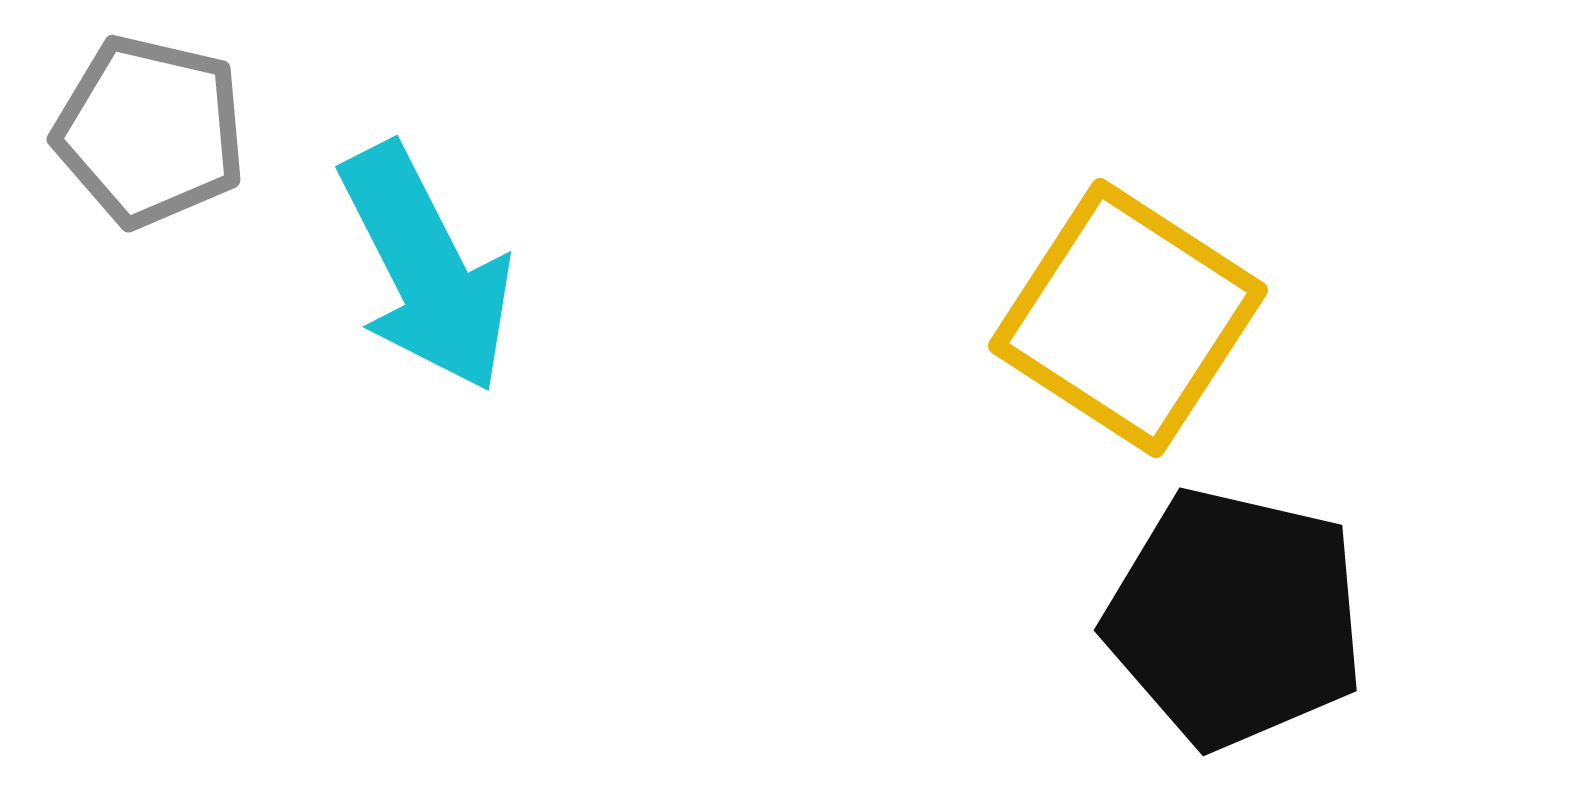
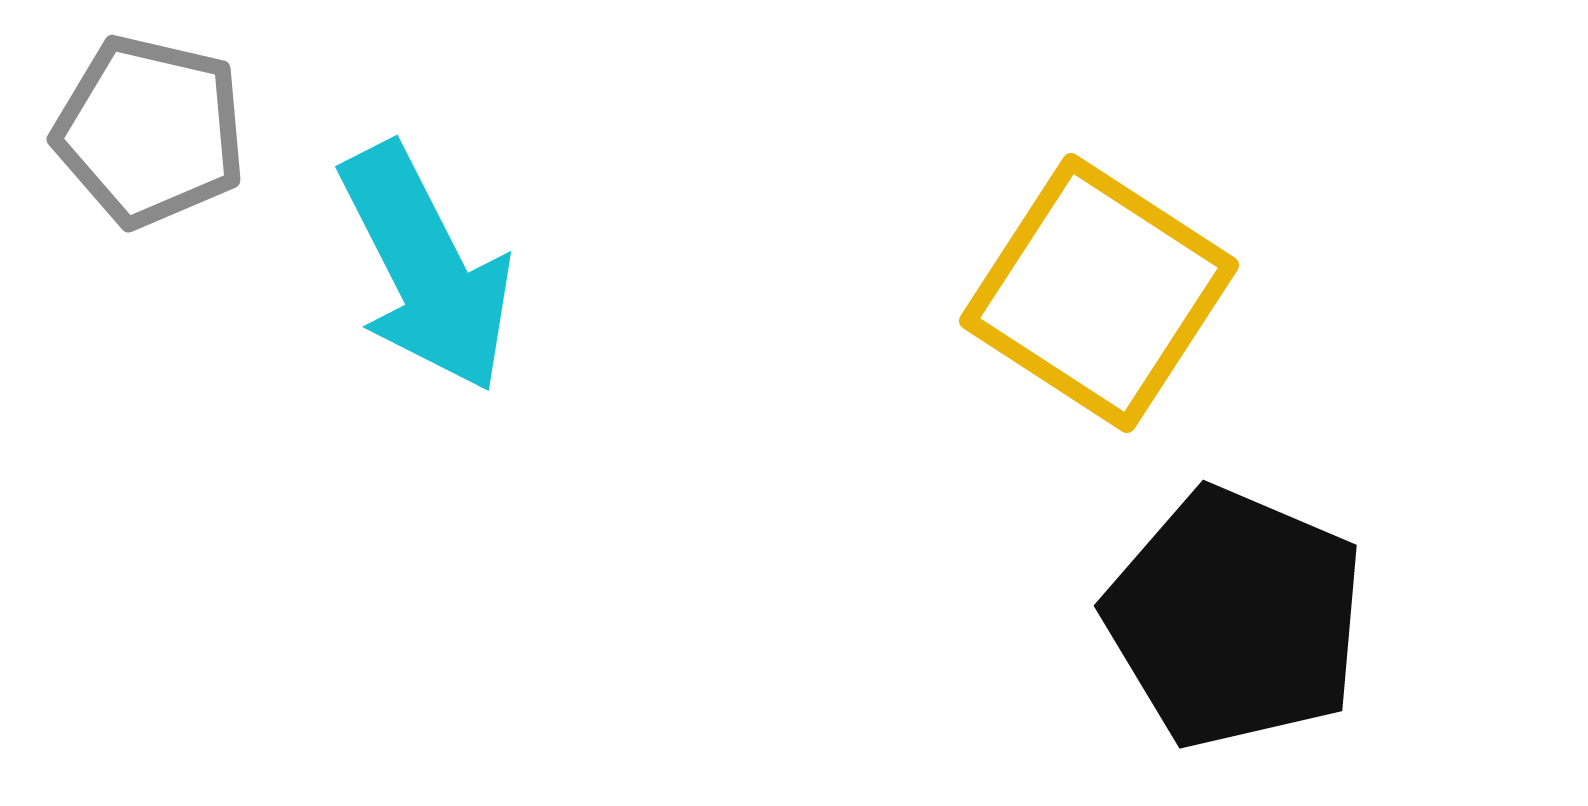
yellow square: moved 29 px left, 25 px up
black pentagon: rotated 10 degrees clockwise
